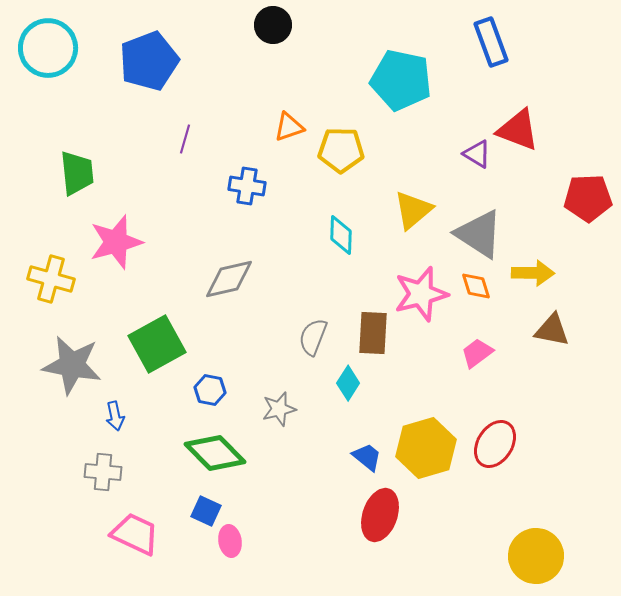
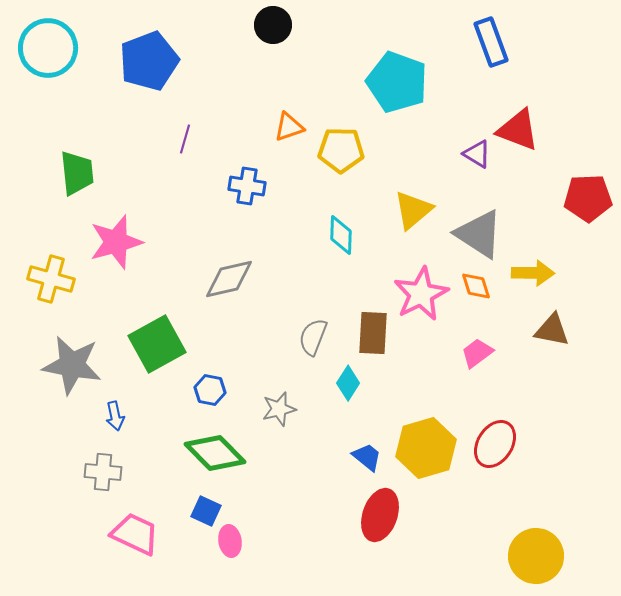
cyan pentagon at (401, 80): moved 4 px left, 2 px down; rotated 8 degrees clockwise
pink star at (421, 294): rotated 12 degrees counterclockwise
